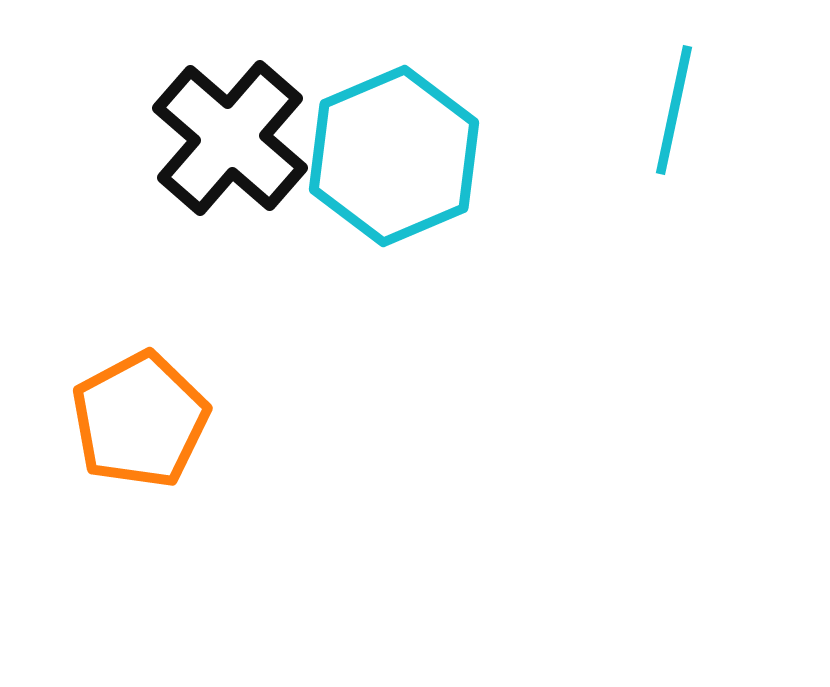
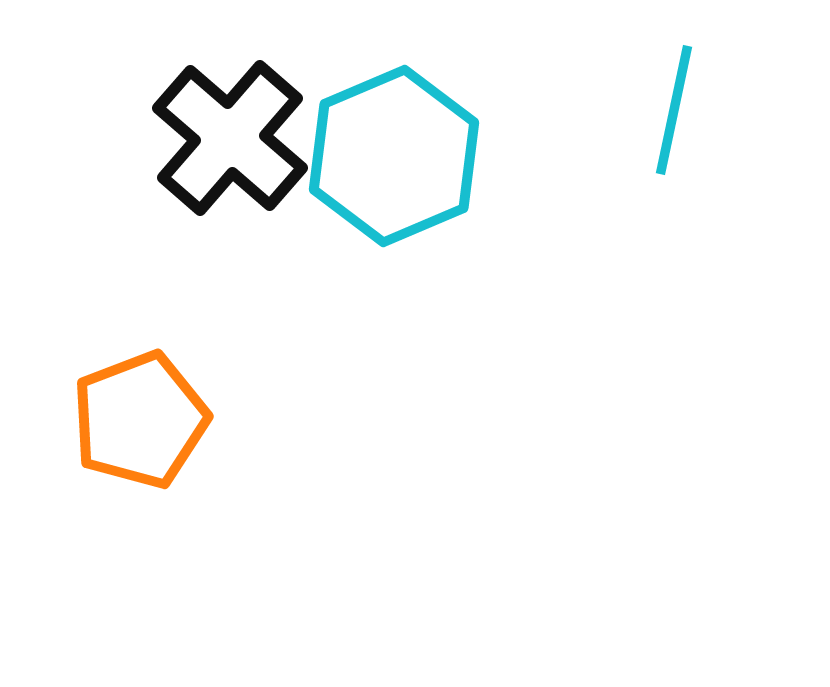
orange pentagon: rotated 7 degrees clockwise
